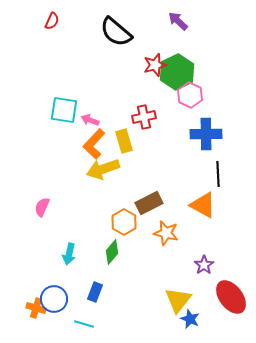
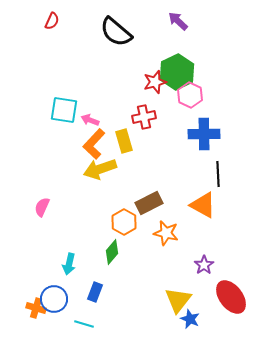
red star: moved 17 px down
blue cross: moved 2 px left
yellow arrow: moved 3 px left
cyan arrow: moved 10 px down
